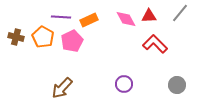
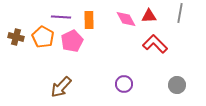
gray line: rotated 30 degrees counterclockwise
orange rectangle: rotated 66 degrees counterclockwise
brown arrow: moved 1 px left, 1 px up
